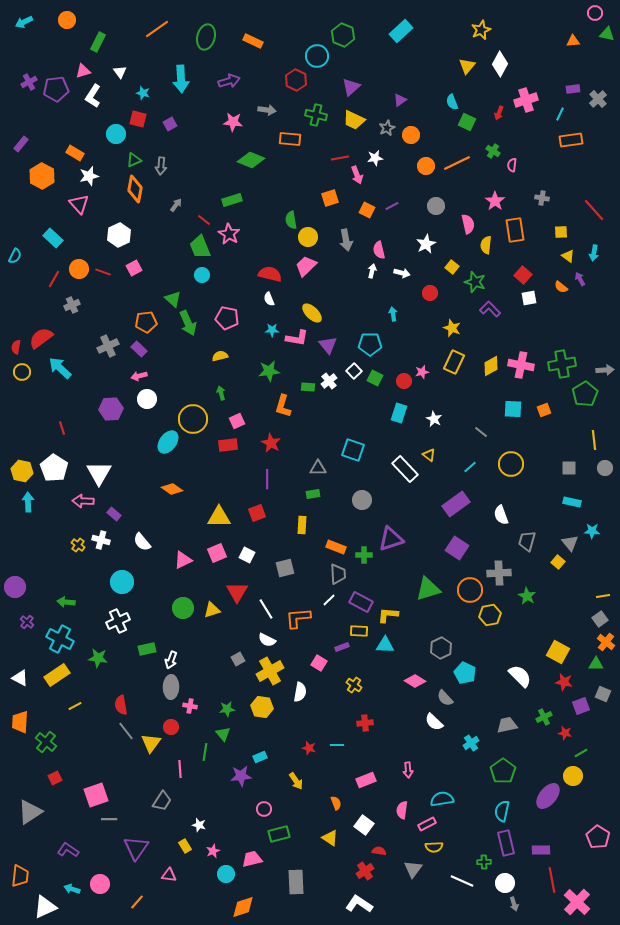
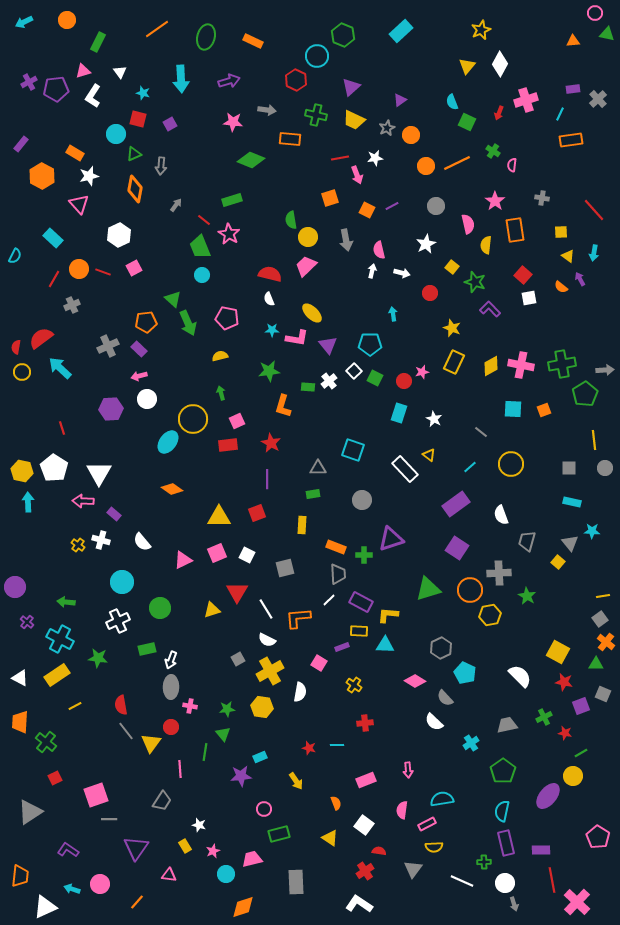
green triangle at (134, 160): moved 6 px up
green circle at (183, 608): moved 23 px left
